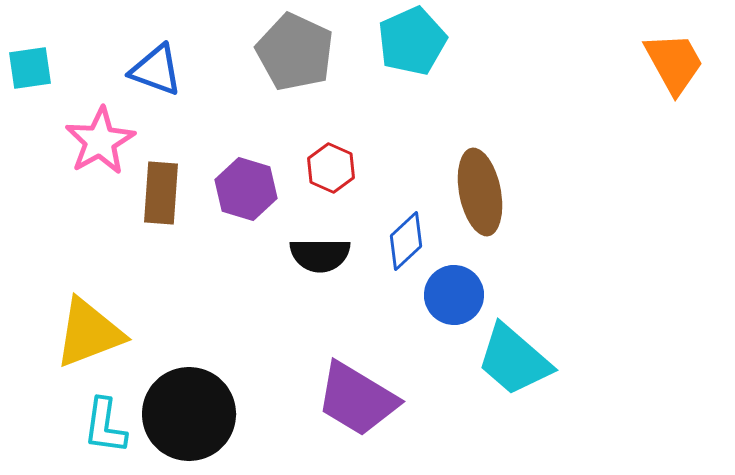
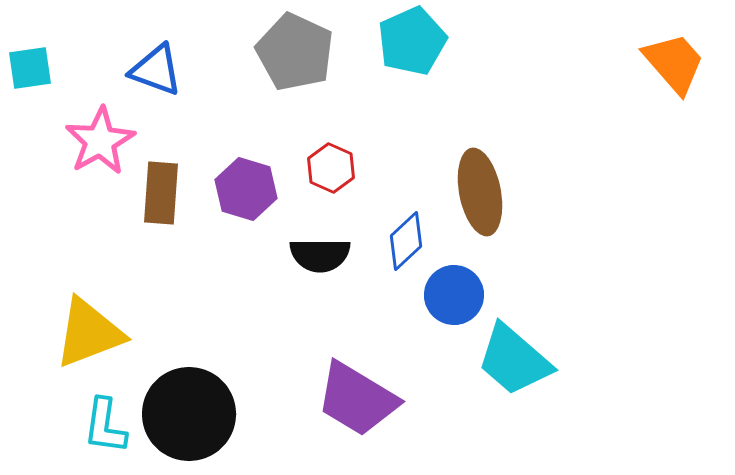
orange trapezoid: rotated 12 degrees counterclockwise
